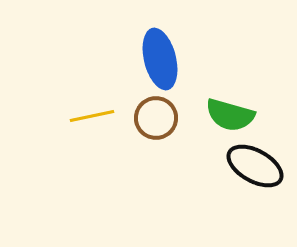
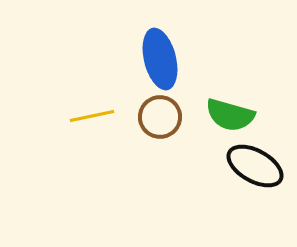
brown circle: moved 4 px right, 1 px up
